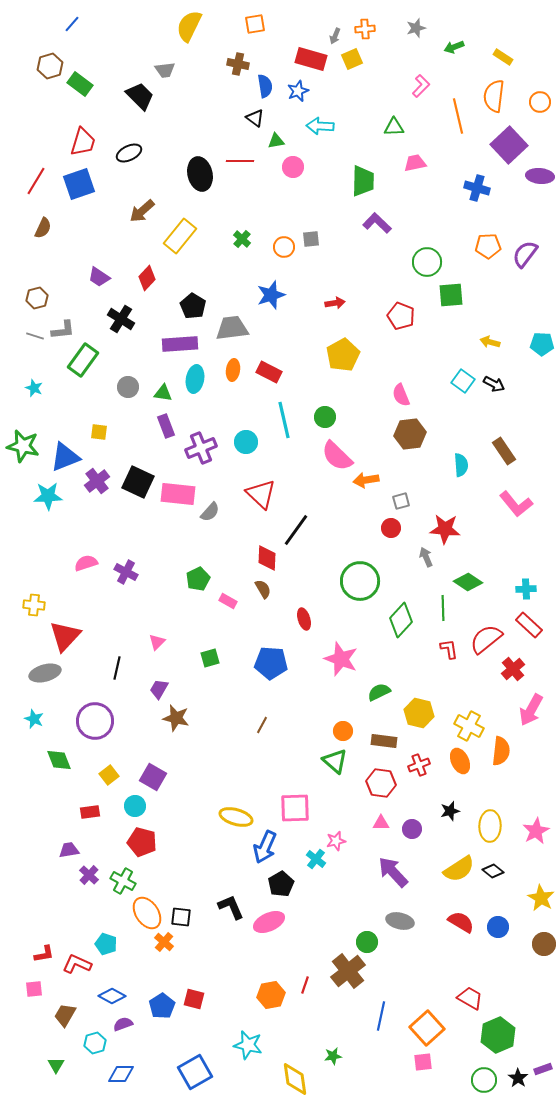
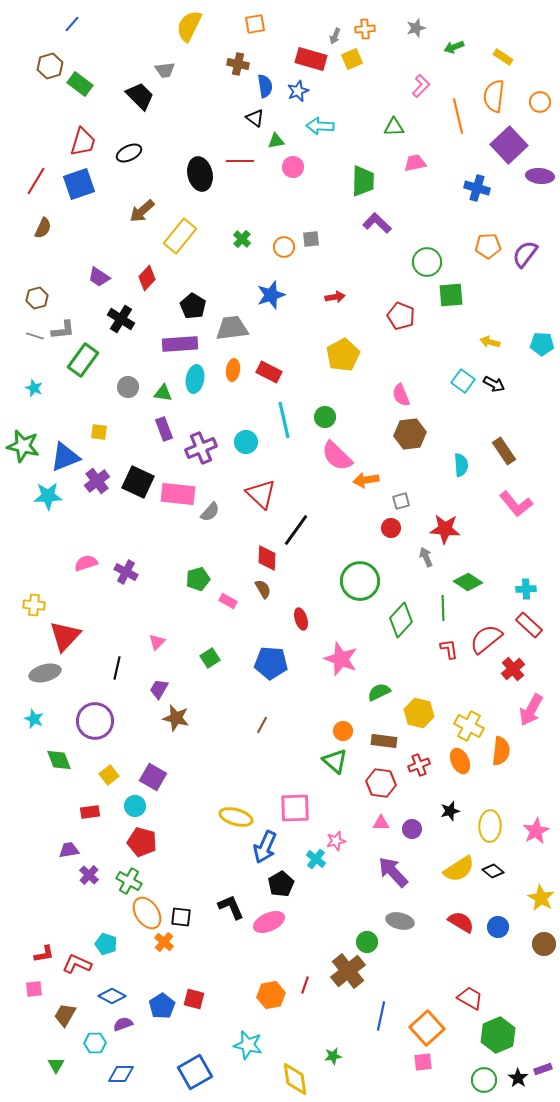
red arrow at (335, 303): moved 6 px up
purple rectangle at (166, 426): moved 2 px left, 3 px down
green pentagon at (198, 579): rotated 10 degrees clockwise
red ellipse at (304, 619): moved 3 px left
green square at (210, 658): rotated 18 degrees counterclockwise
green cross at (123, 881): moved 6 px right
cyan hexagon at (95, 1043): rotated 15 degrees clockwise
